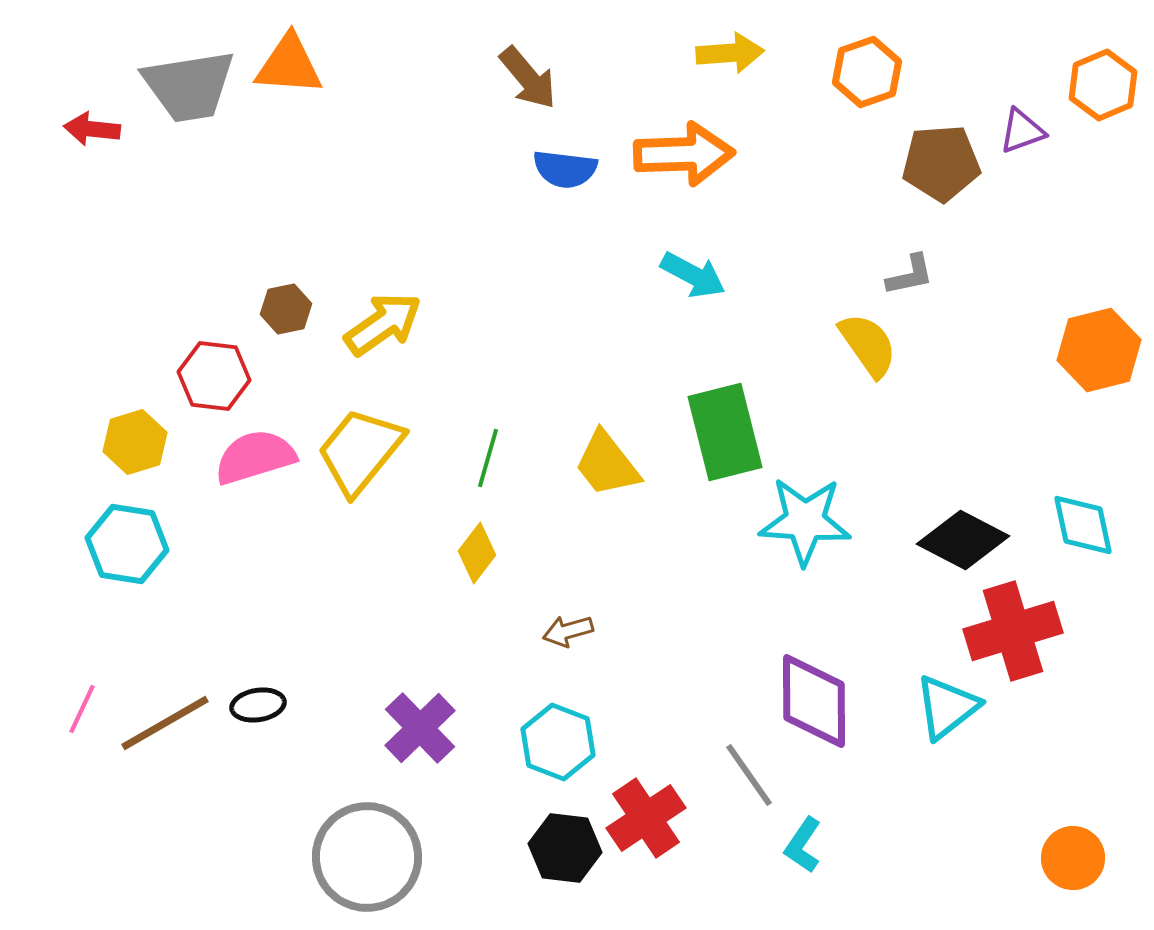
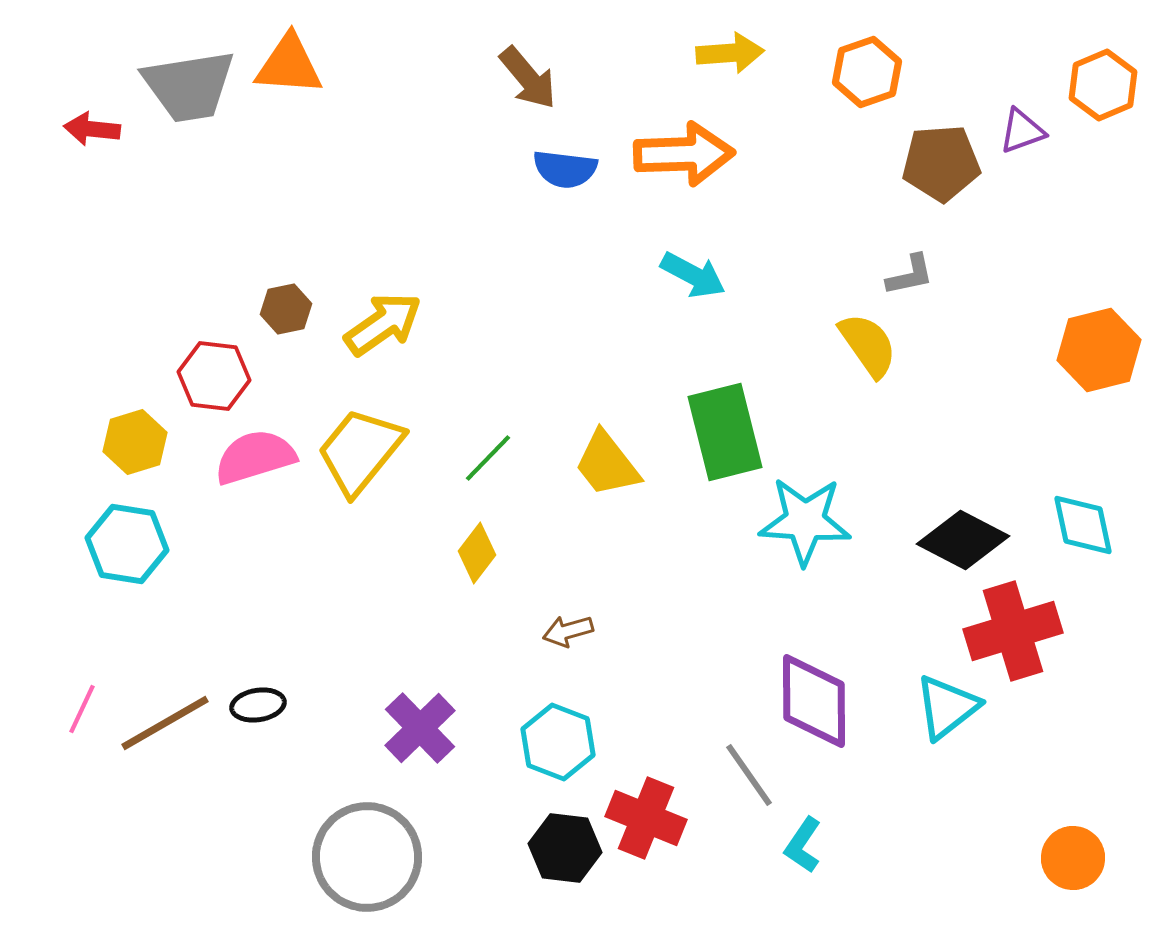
green line at (488, 458): rotated 28 degrees clockwise
red cross at (646, 818): rotated 34 degrees counterclockwise
